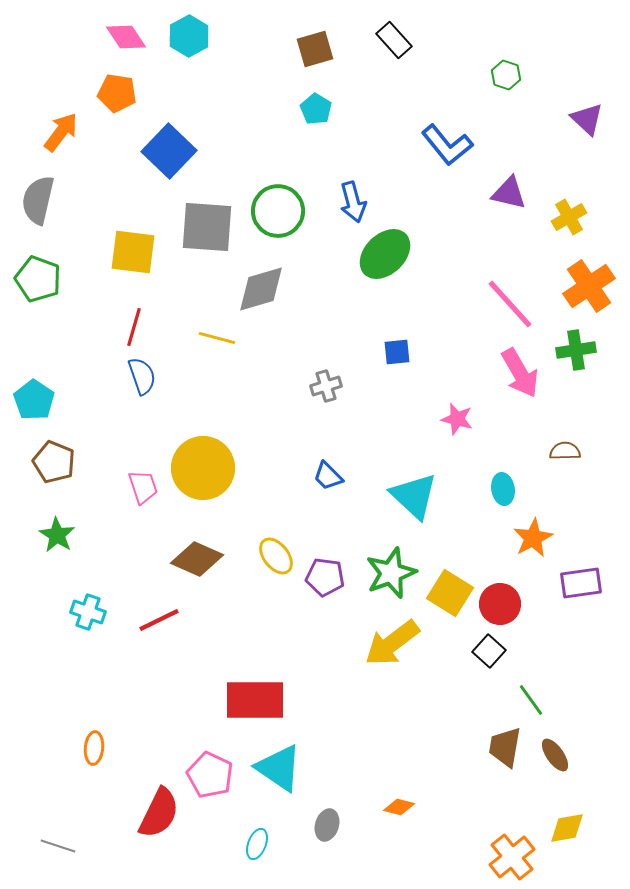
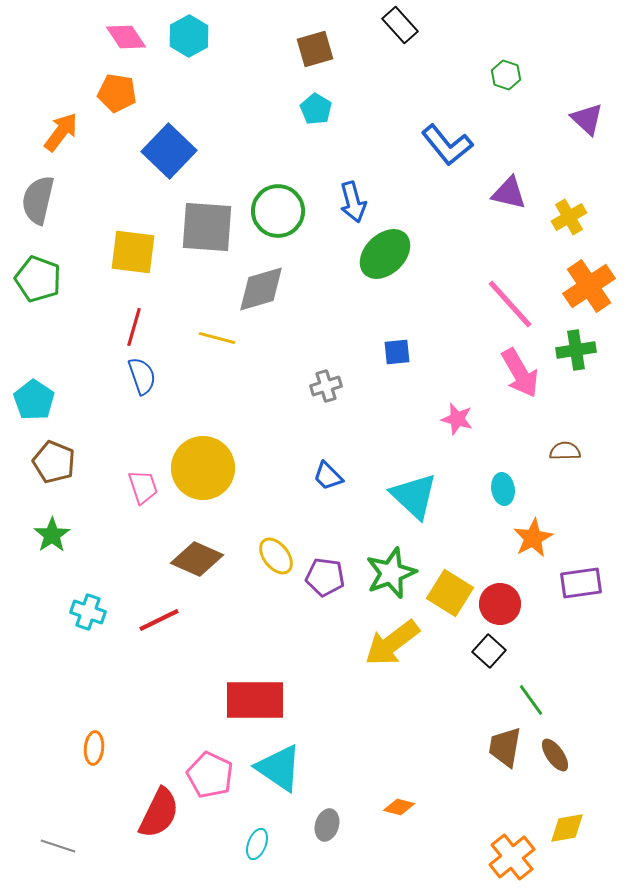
black rectangle at (394, 40): moved 6 px right, 15 px up
green star at (57, 535): moved 5 px left; rotated 6 degrees clockwise
